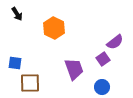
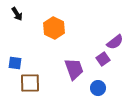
blue circle: moved 4 px left, 1 px down
